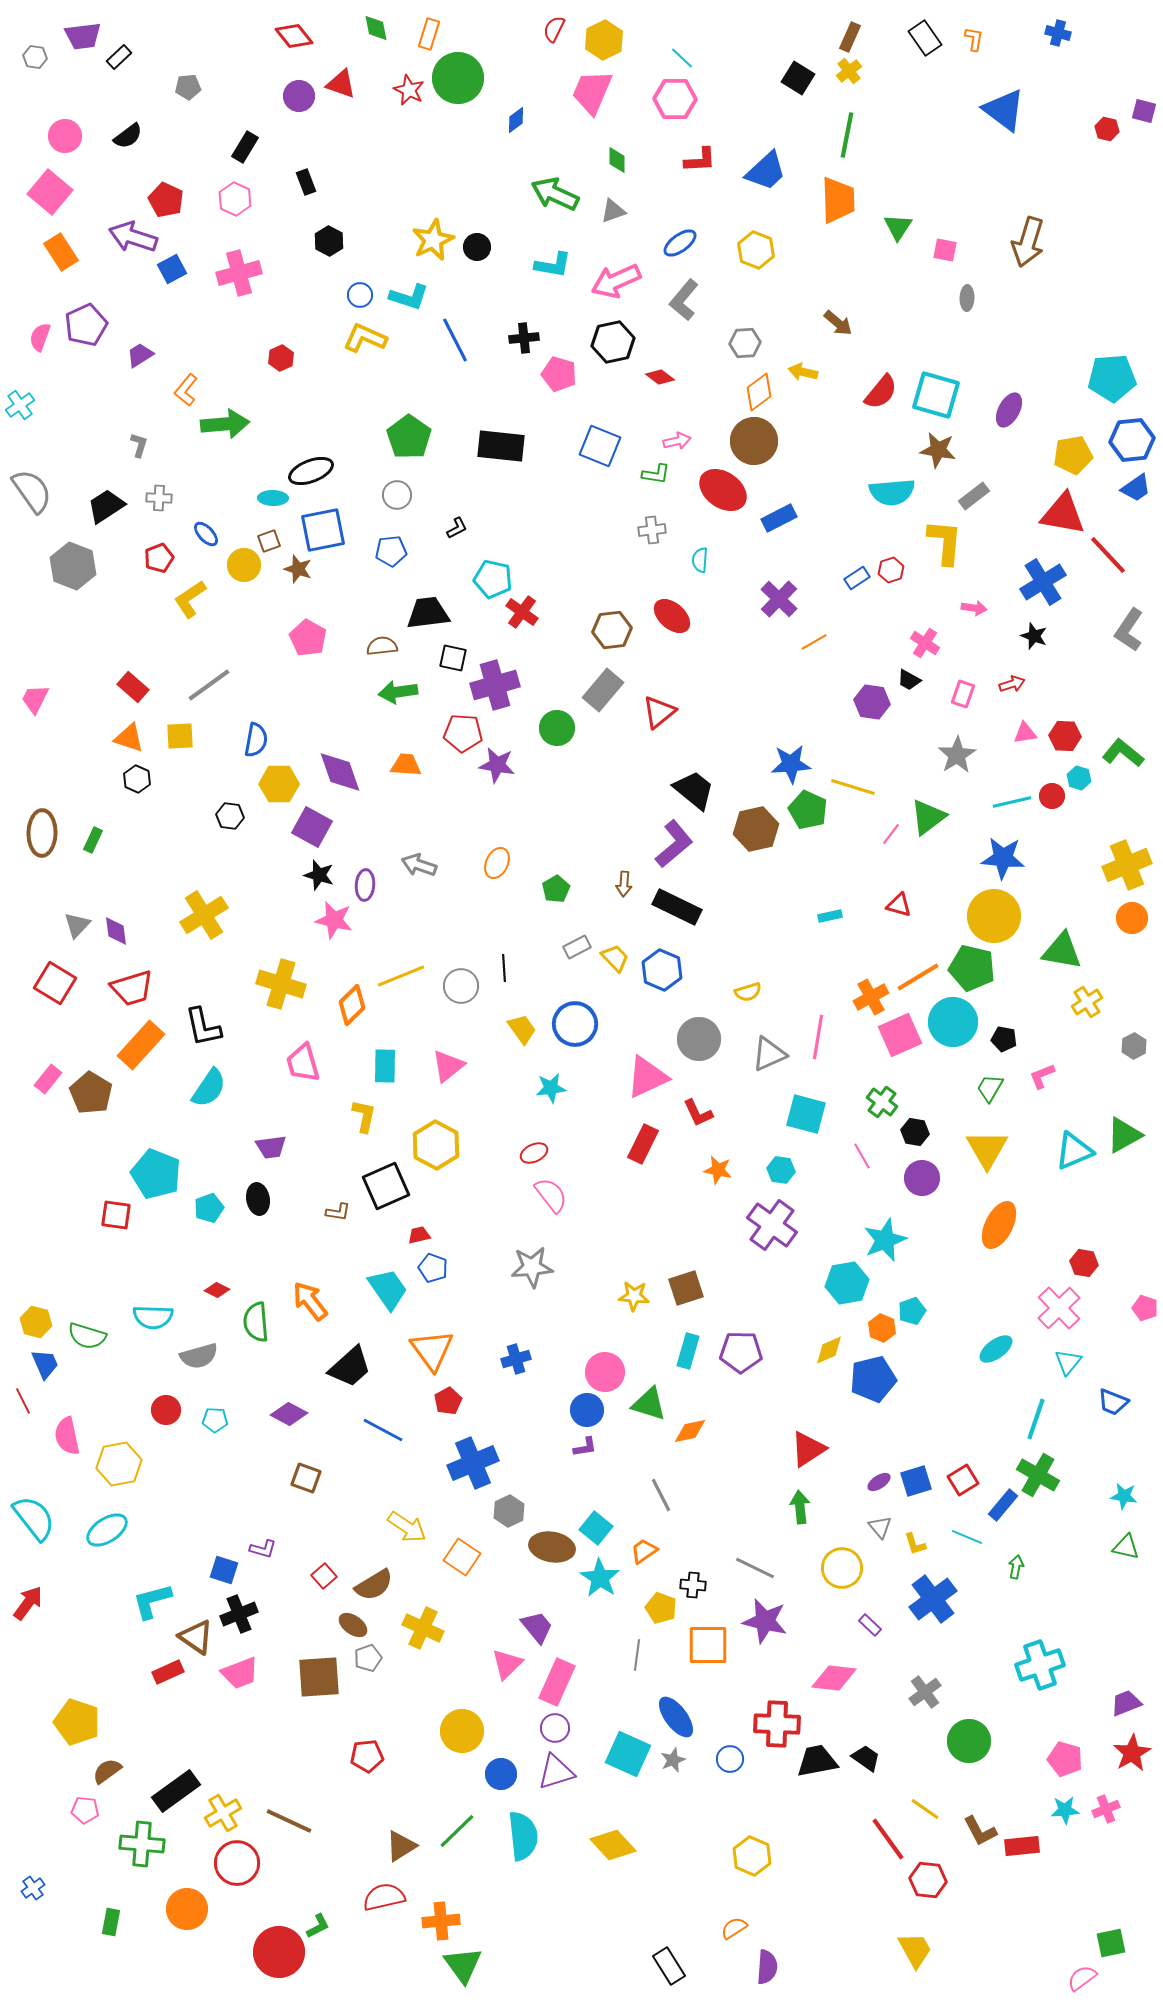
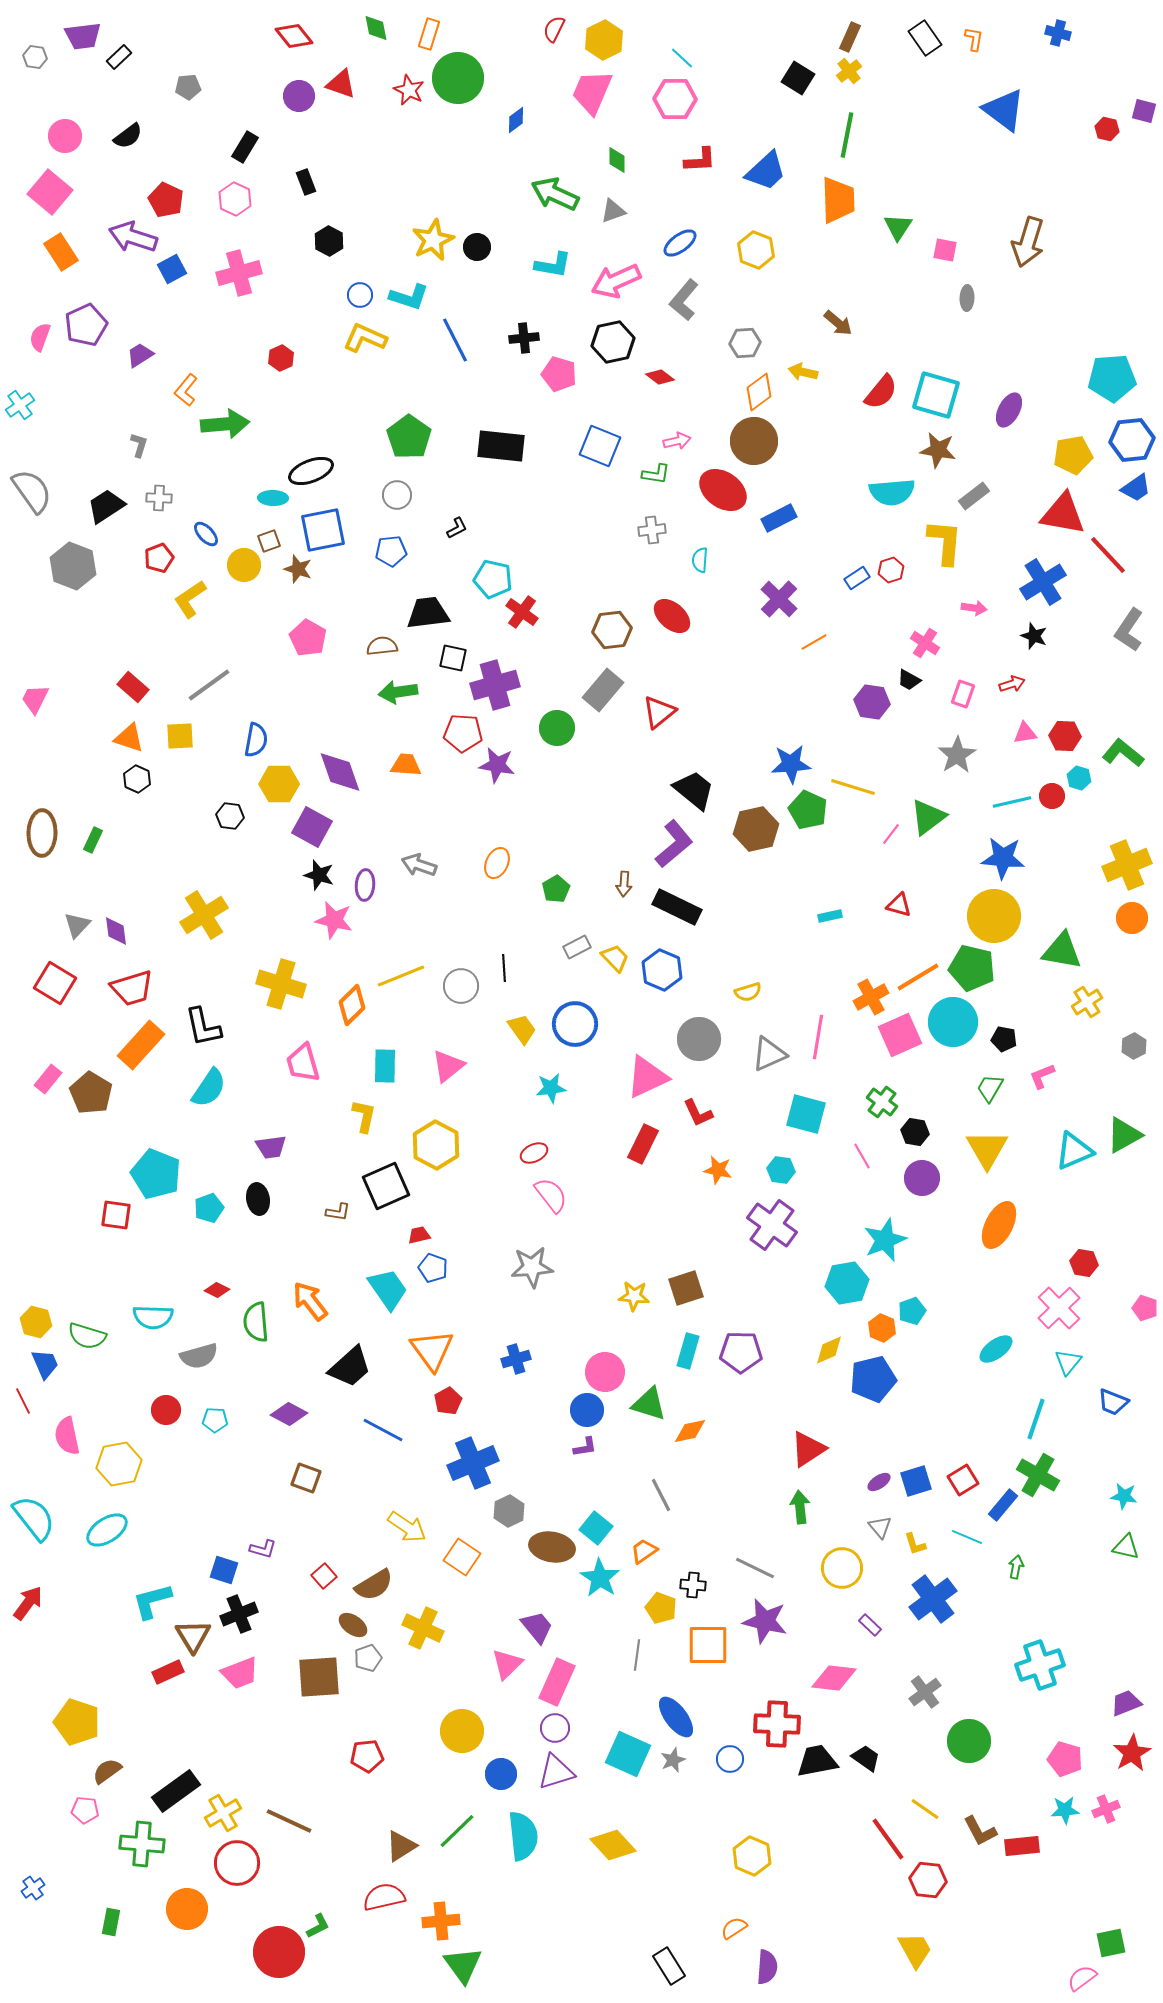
brown triangle at (196, 1637): moved 3 px left, 1 px up; rotated 24 degrees clockwise
